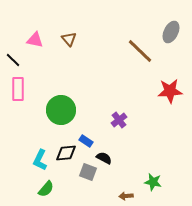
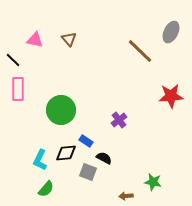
red star: moved 1 px right, 5 px down
